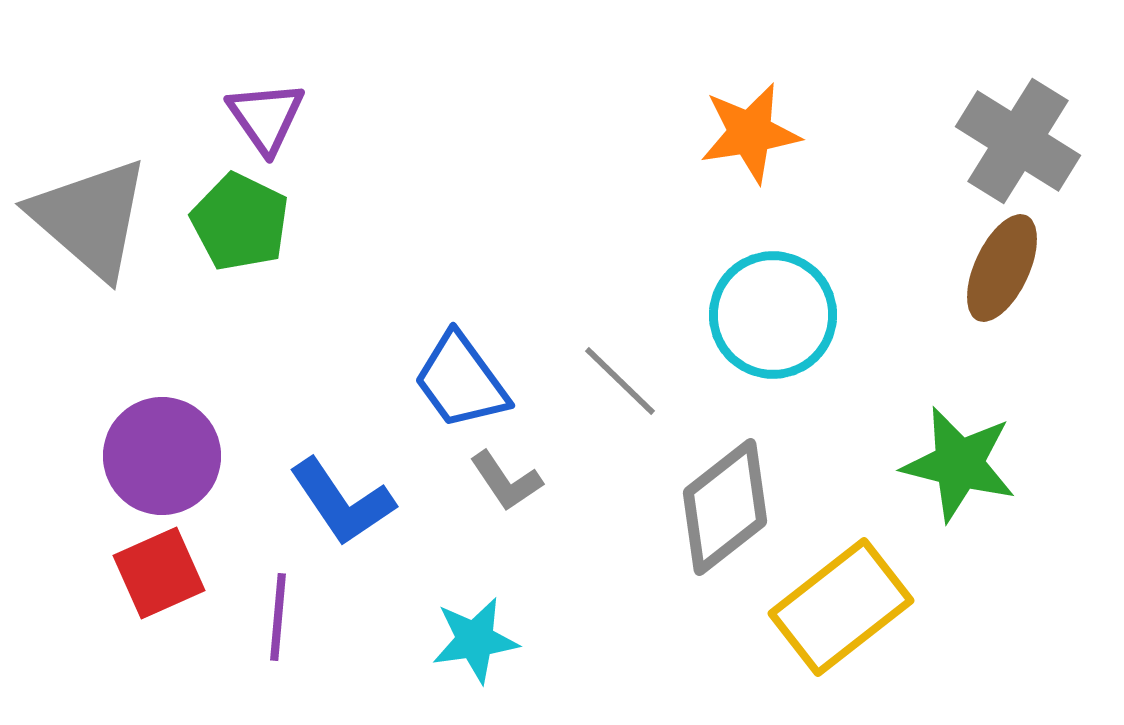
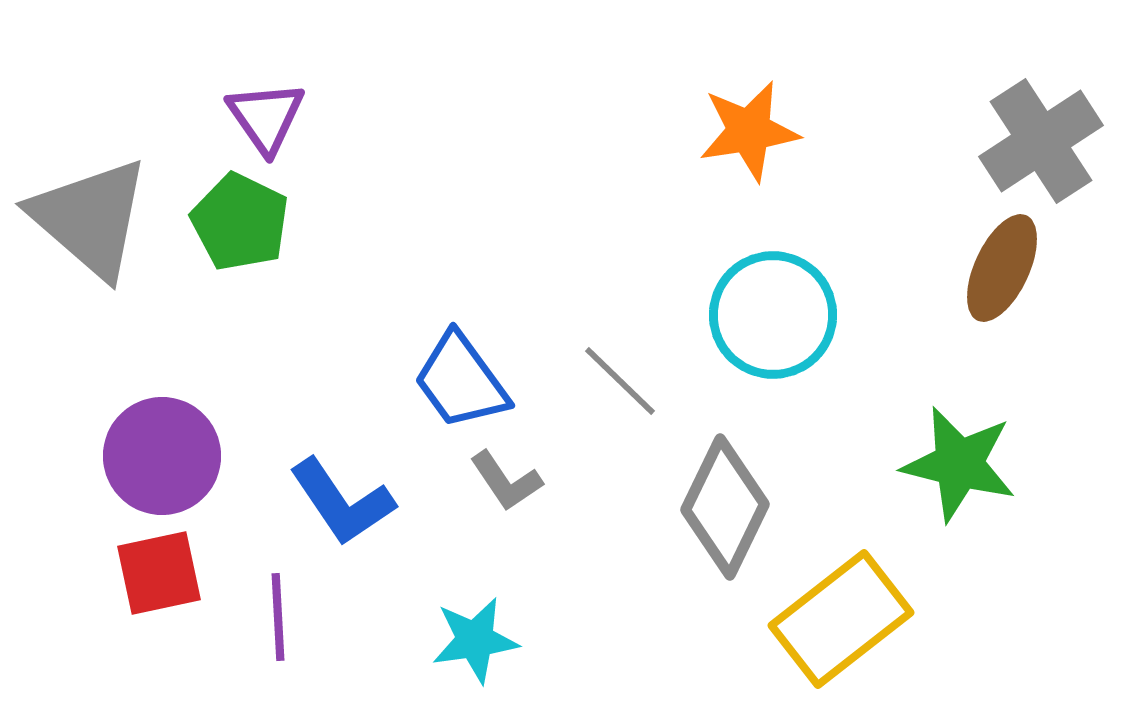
orange star: moved 1 px left, 2 px up
gray cross: moved 23 px right; rotated 25 degrees clockwise
gray diamond: rotated 26 degrees counterclockwise
red square: rotated 12 degrees clockwise
yellow rectangle: moved 12 px down
purple line: rotated 8 degrees counterclockwise
